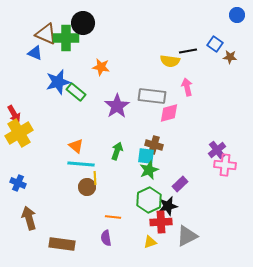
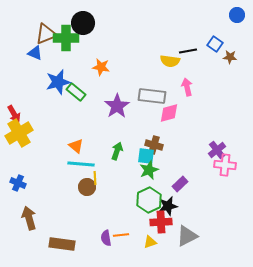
brown triangle: rotated 45 degrees counterclockwise
orange line: moved 8 px right, 18 px down; rotated 14 degrees counterclockwise
